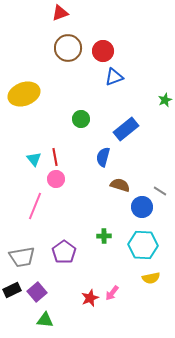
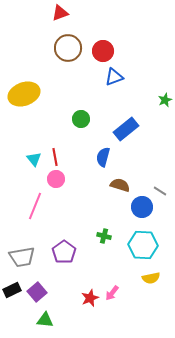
green cross: rotated 16 degrees clockwise
